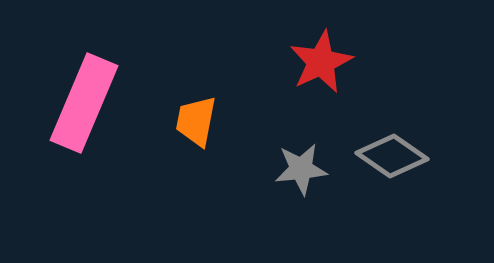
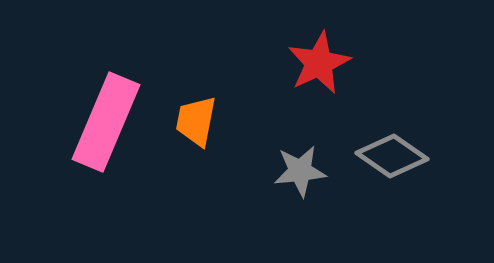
red star: moved 2 px left, 1 px down
pink rectangle: moved 22 px right, 19 px down
gray star: moved 1 px left, 2 px down
